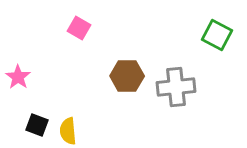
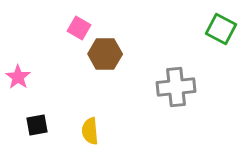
green square: moved 4 px right, 6 px up
brown hexagon: moved 22 px left, 22 px up
black square: rotated 30 degrees counterclockwise
yellow semicircle: moved 22 px right
